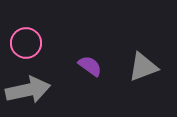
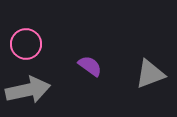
pink circle: moved 1 px down
gray triangle: moved 7 px right, 7 px down
